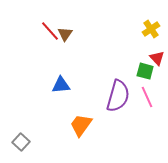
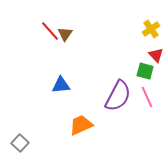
red triangle: moved 1 px left, 3 px up
purple semicircle: rotated 12 degrees clockwise
orange trapezoid: rotated 30 degrees clockwise
gray square: moved 1 px left, 1 px down
